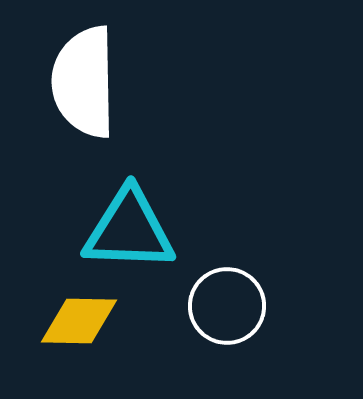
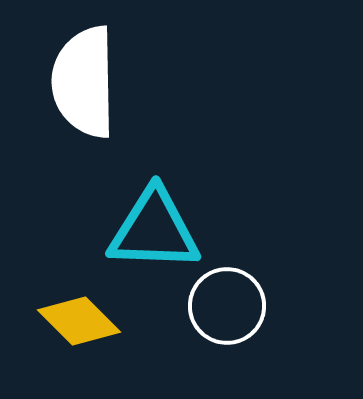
cyan triangle: moved 25 px right
yellow diamond: rotated 44 degrees clockwise
